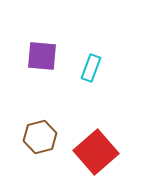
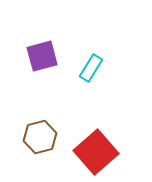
purple square: rotated 20 degrees counterclockwise
cyan rectangle: rotated 12 degrees clockwise
